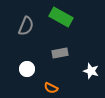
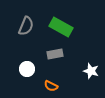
green rectangle: moved 10 px down
gray rectangle: moved 5 px left, 1 px down
orange semicircle: moved 2 px up
